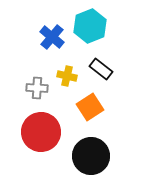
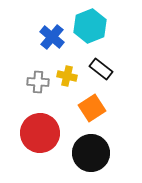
gray cross: moved 1 px right, 6 px up
orange square: moved 2 px right, 1 px down
red circle: moved 1 px left, 1 px down
black circle: moved 3 px up
